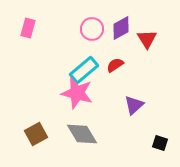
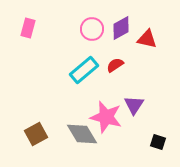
red triangle: rotated 45 degrees counterclockwise
pink star: moved 29 px right, 24 px down
purple triangle: rotated 15 degrees counterclockwise
black square: moved 2 px left, 1 px up
